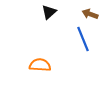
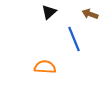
blue line: moved 9 px left
orange semicircle: moved 5 px right, 2 px down
